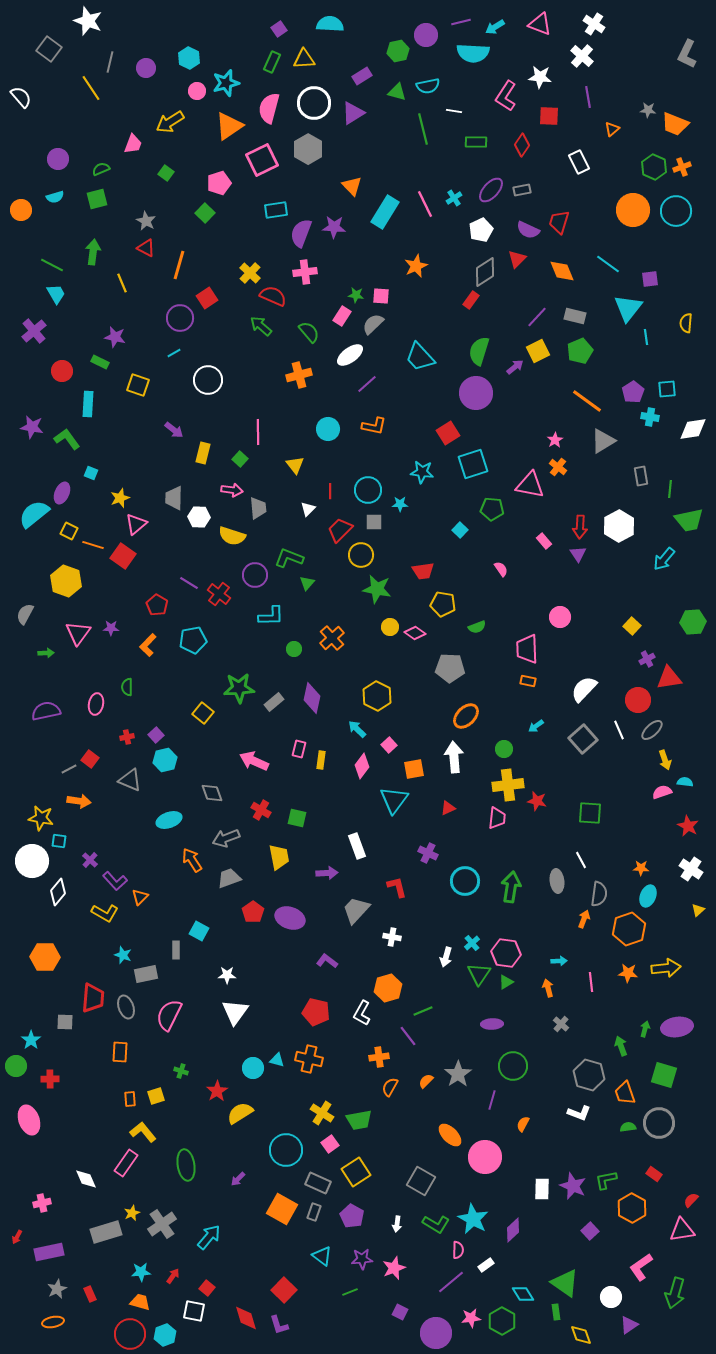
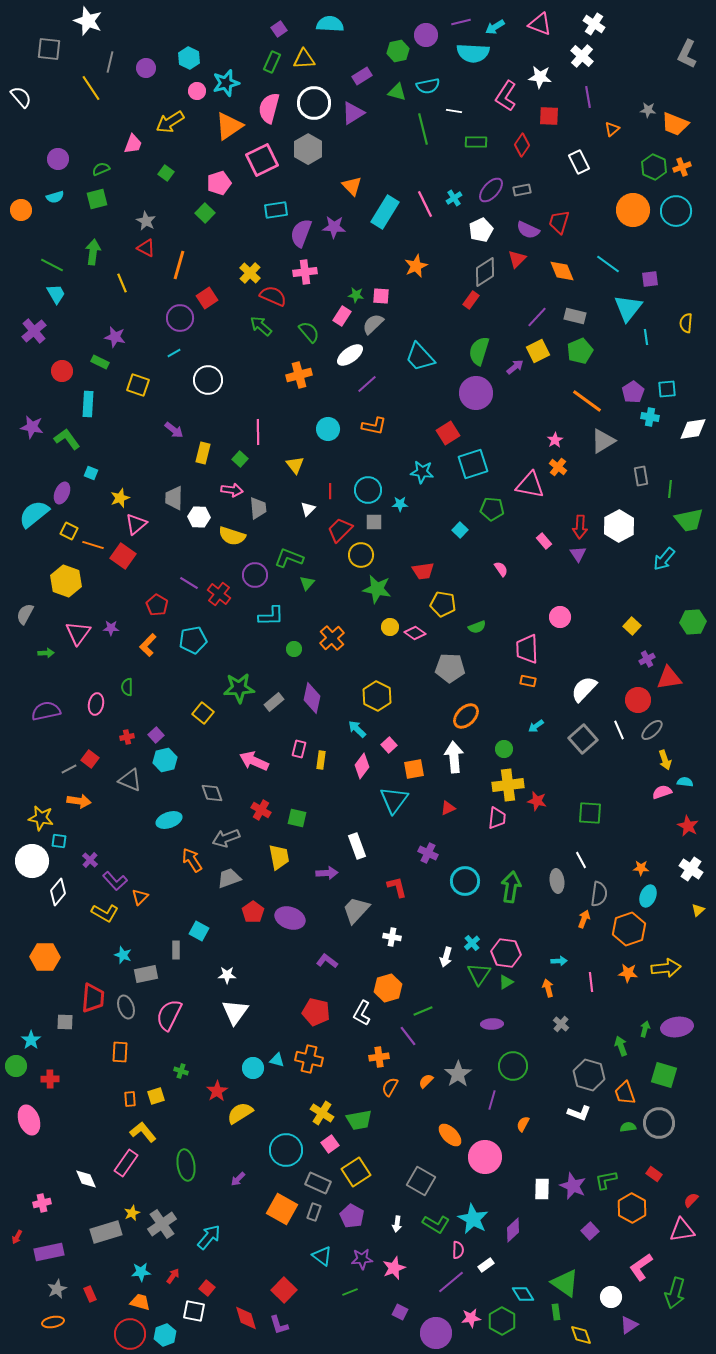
gray square at (49, 49): rotated 30 degrees counterclockwise
